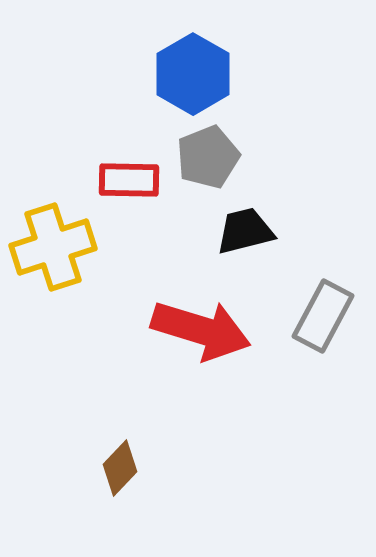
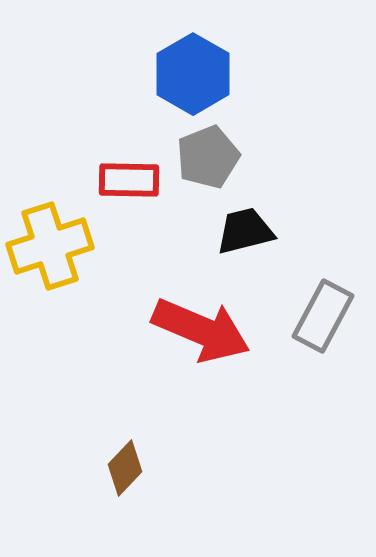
yellow cross: moved 3 px left, 1 px up
red arrow: rotated 6 degrees clockwise
brown diamond: moved 5 px right
